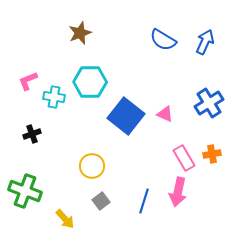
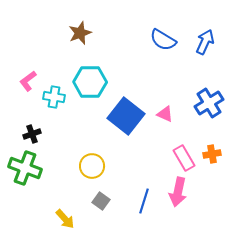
pink L-shape: rotated 15 degrees counterclockwise
green cross: moved 23 px up
gray square: rotated 18 degrees counterclockwise
